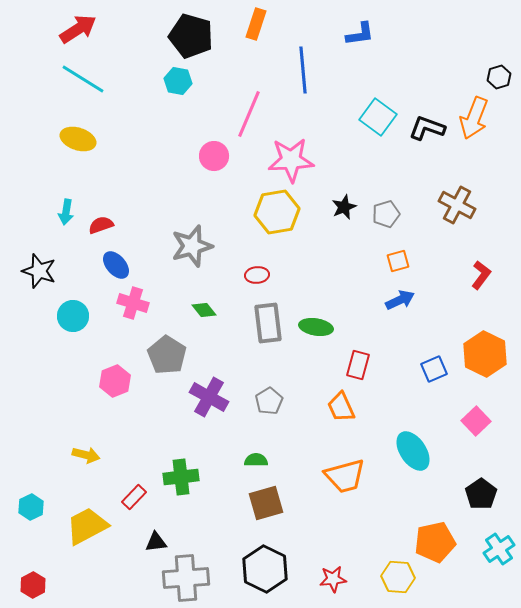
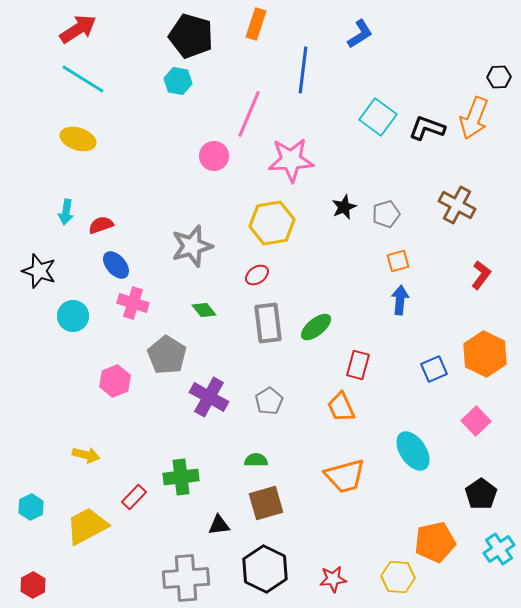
blue L-shape at (360, 34): rotated 24 degrees counterclockwise
blue line at (303, 70): rotated 12 degrees clockwise
black hexagon at (499, 77): rotated 15 degrees clockwise
yellow hexagon at (277, 212): moved 5 px left, 11 px down
red ellipse at (257, 275): rotated 30 degrees counterclockwise
blue arrow at (400, 300): rotated 60 degrees counterclockwise
green ellipse at (316, 327): rotated 48 degrees counterclockwise
black triangle at (156, 542): moved 63 px right, 17 px up
